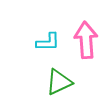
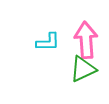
green triangle: moved 24 px right, 13 px up
